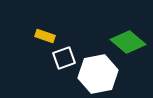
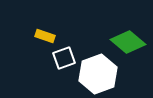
white hexagon: rotated 9 degrees counterclockwise
